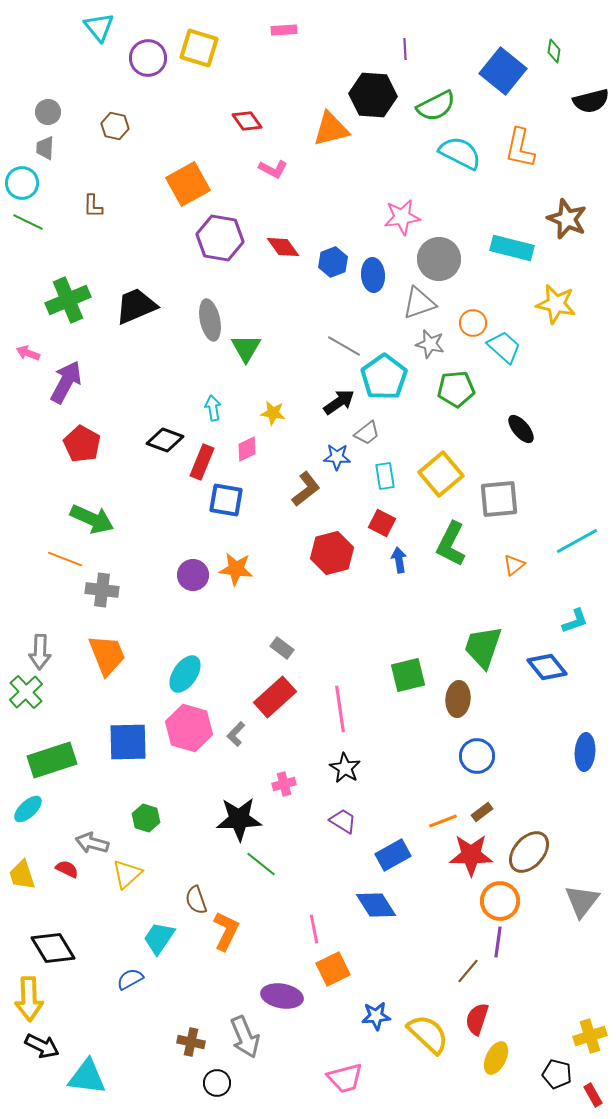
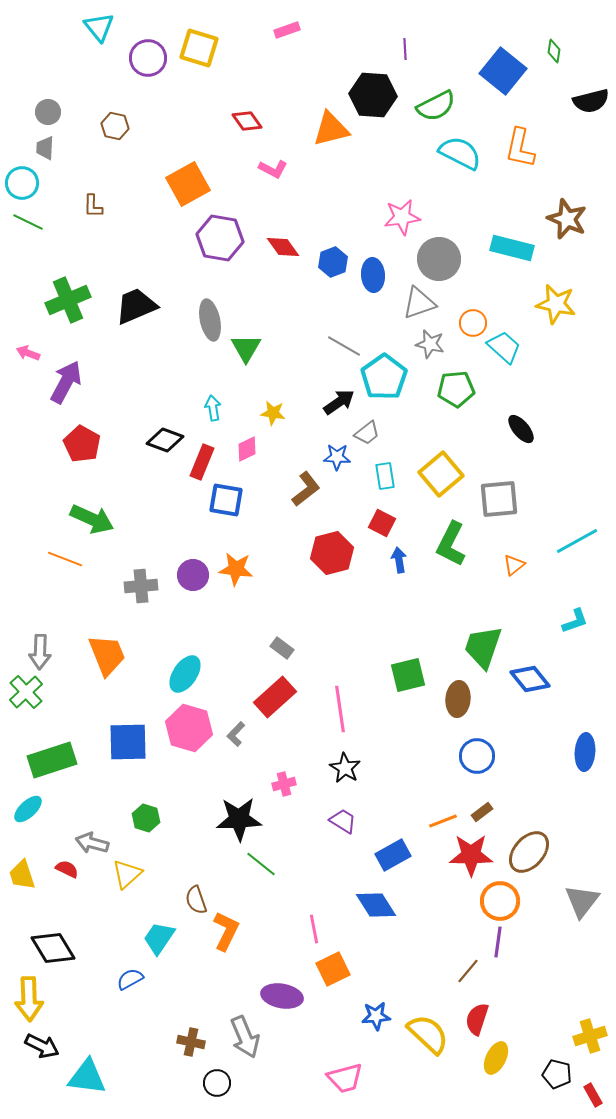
pink rectangle at (284, 30): moved 3 px right; rotated 15 degrees counterclockwise
gray cross at (102, 590): moved 39 px right, 4 px up; rotated 12 degrees counterclockwise
blue diamond at (547, 667): moved 17 px left, 12 px down
